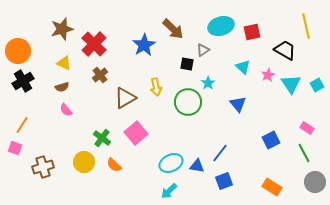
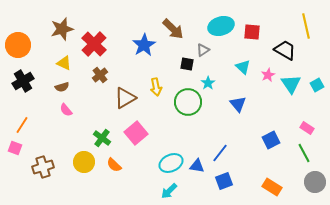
red square at (252, 32): rotated 18 degrees clockwise
orange circle at (18, 51): moved 6 px up
